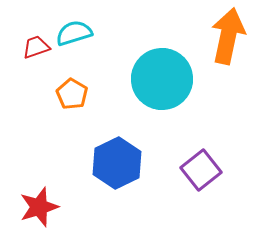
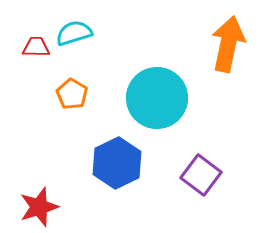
orange arrow: moved 8 px down
red trapezoid: rotated 20 degrees clockwise
cyan circle: moved 5 px left, 19 px down
purple square: moved 5 px down; rotated 15 degrees counterclockwise
